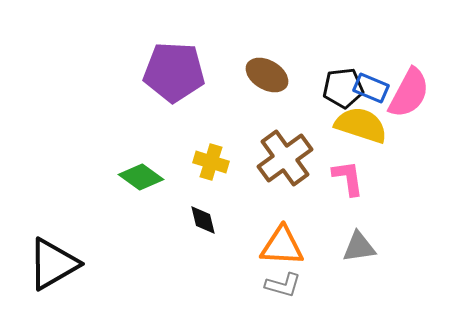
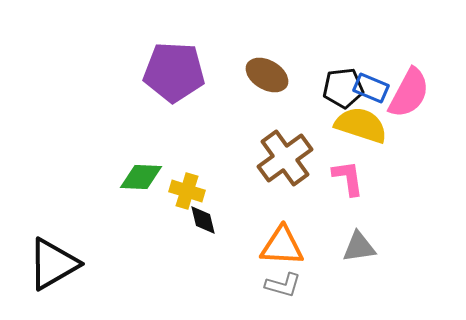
yellow cross: moved 24 px left, 29 px down
green diamond: rotated 33 degrees counterclockwise
